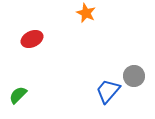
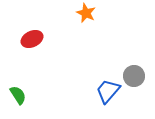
green semicircle: rotated 102 degrees clockwise
